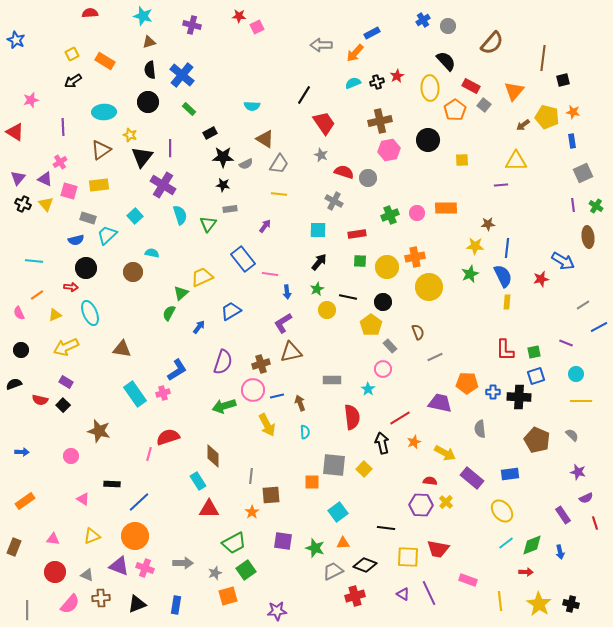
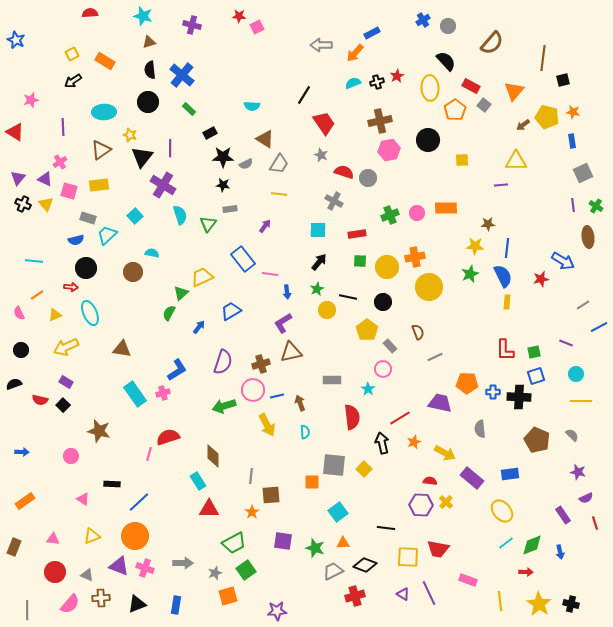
yellow pentagon at (371, 325): moved 4 px left, 5 px down
